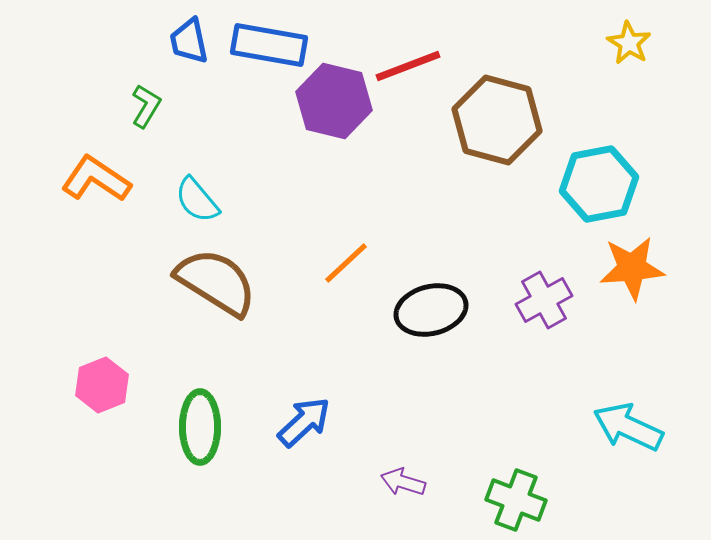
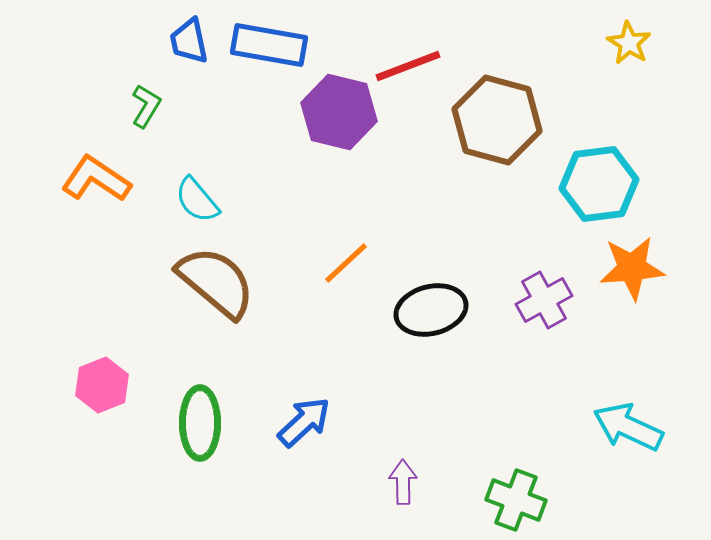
purple hexagon: moved 5 px right, 11 px down
cyan hexagon: rotated 4 degrees clockwise
brown semicircle: rotated 8 degrees clockwise
green ellipse: moved 4 px up
purple arrow: rotated 72 degrees clockwise
